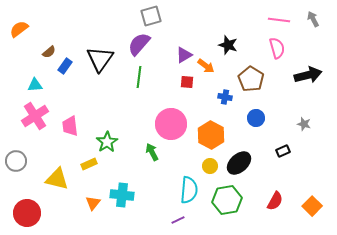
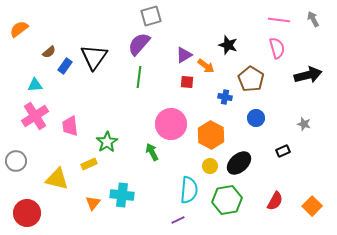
black triangle: moved 6 px left, 2 px up
